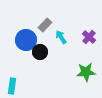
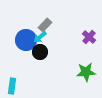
cyan arrow: moved 21 px left; rotated 96 degrees counterclockwise
